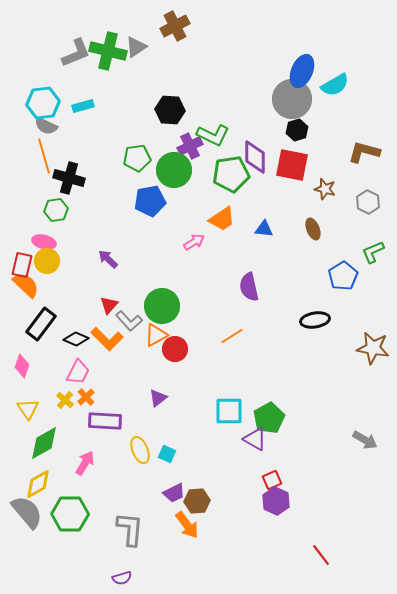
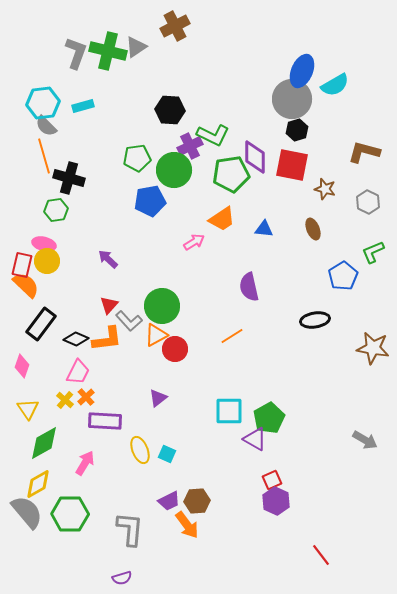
gray L-shape at (76, 53): rotated 48 degrees counterclockwise
gray semicircle at (46, 126): rotated 20 degrees clockwise
pink ellipse at (44, 242): moved 2 px down
orange L-shape at (107, 339): rotated 52 degrees counterclockwise
purple trapezoid at (174, 493): moved 5 px left, 8 px down
